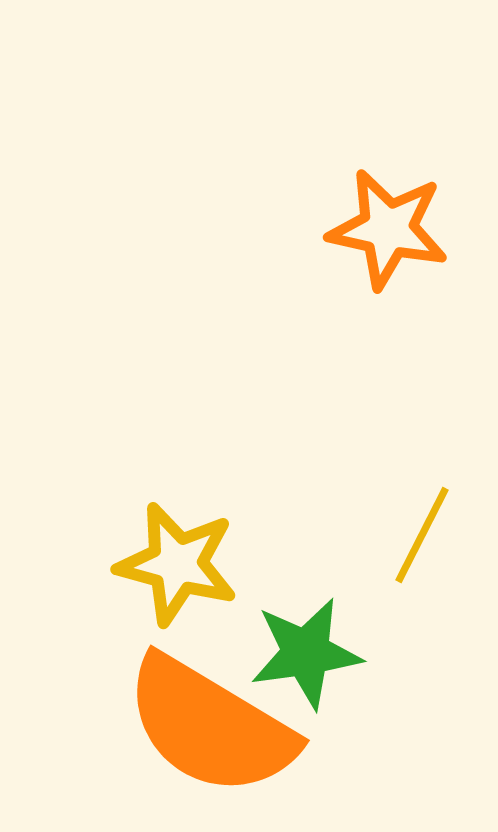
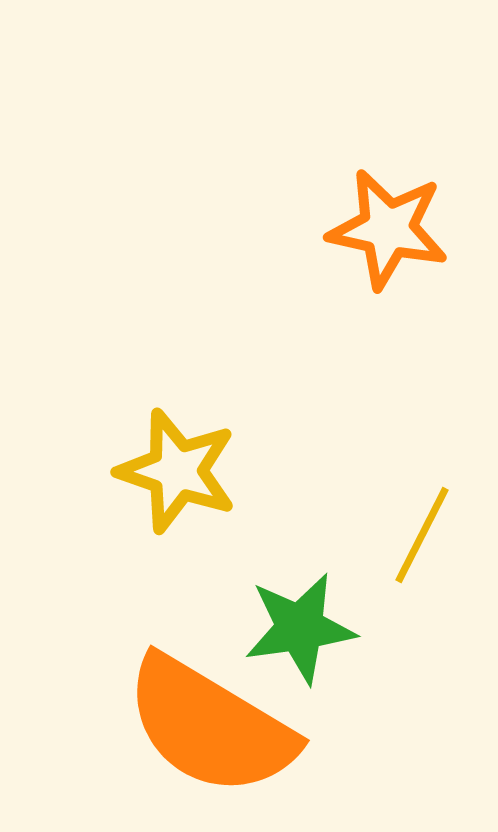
yellow star: moved 93 px up; rotated 4 degrees clockwise
green star: moved 6 px left, 25 px up
